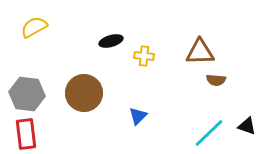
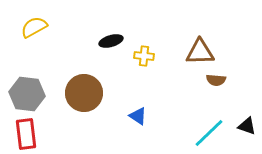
blue triangle: rotated 42 degrees counterclockwise
